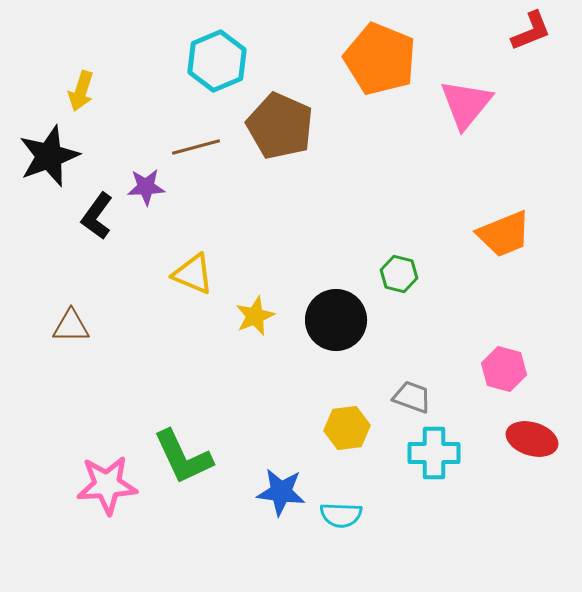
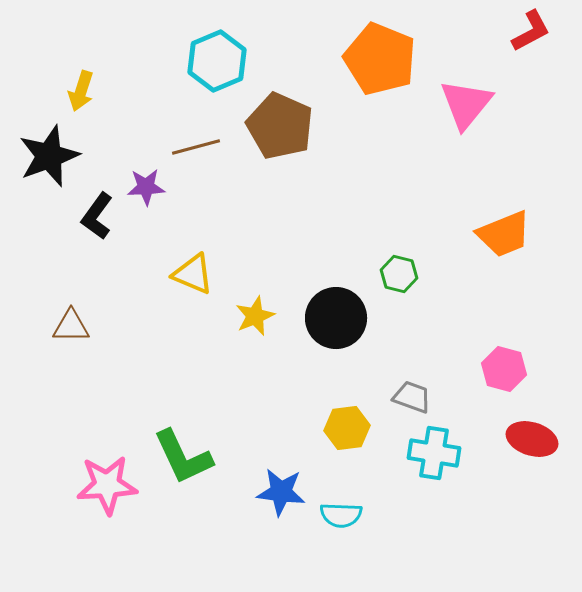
red L-shape: rotated 6 degrees counterclockwise
black circle: moved 2 px up
cyan cross: rotated 9 degrees clockwise
